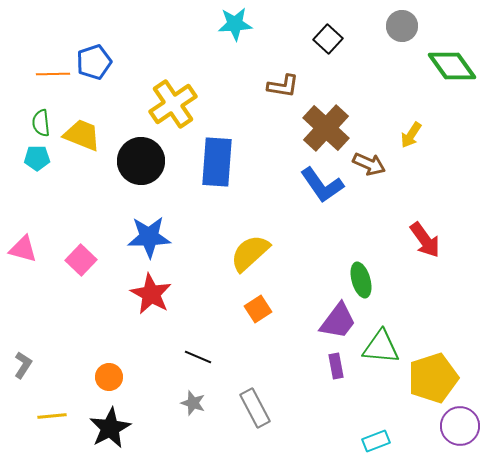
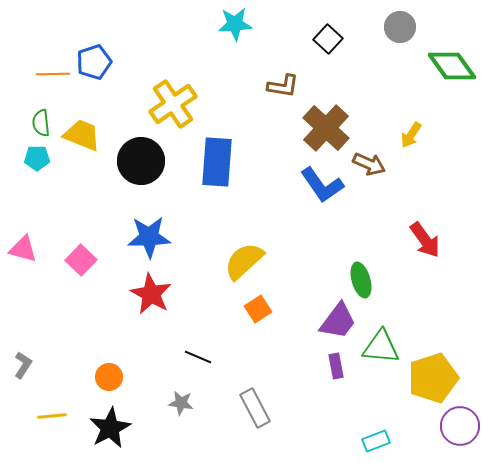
gray circle: moved 2 px left, 1 px down
yellow semicircle: moved 6 px left, 8 px down
gray star: moved 12 px left; rotated 10 degrees counterclockwise
